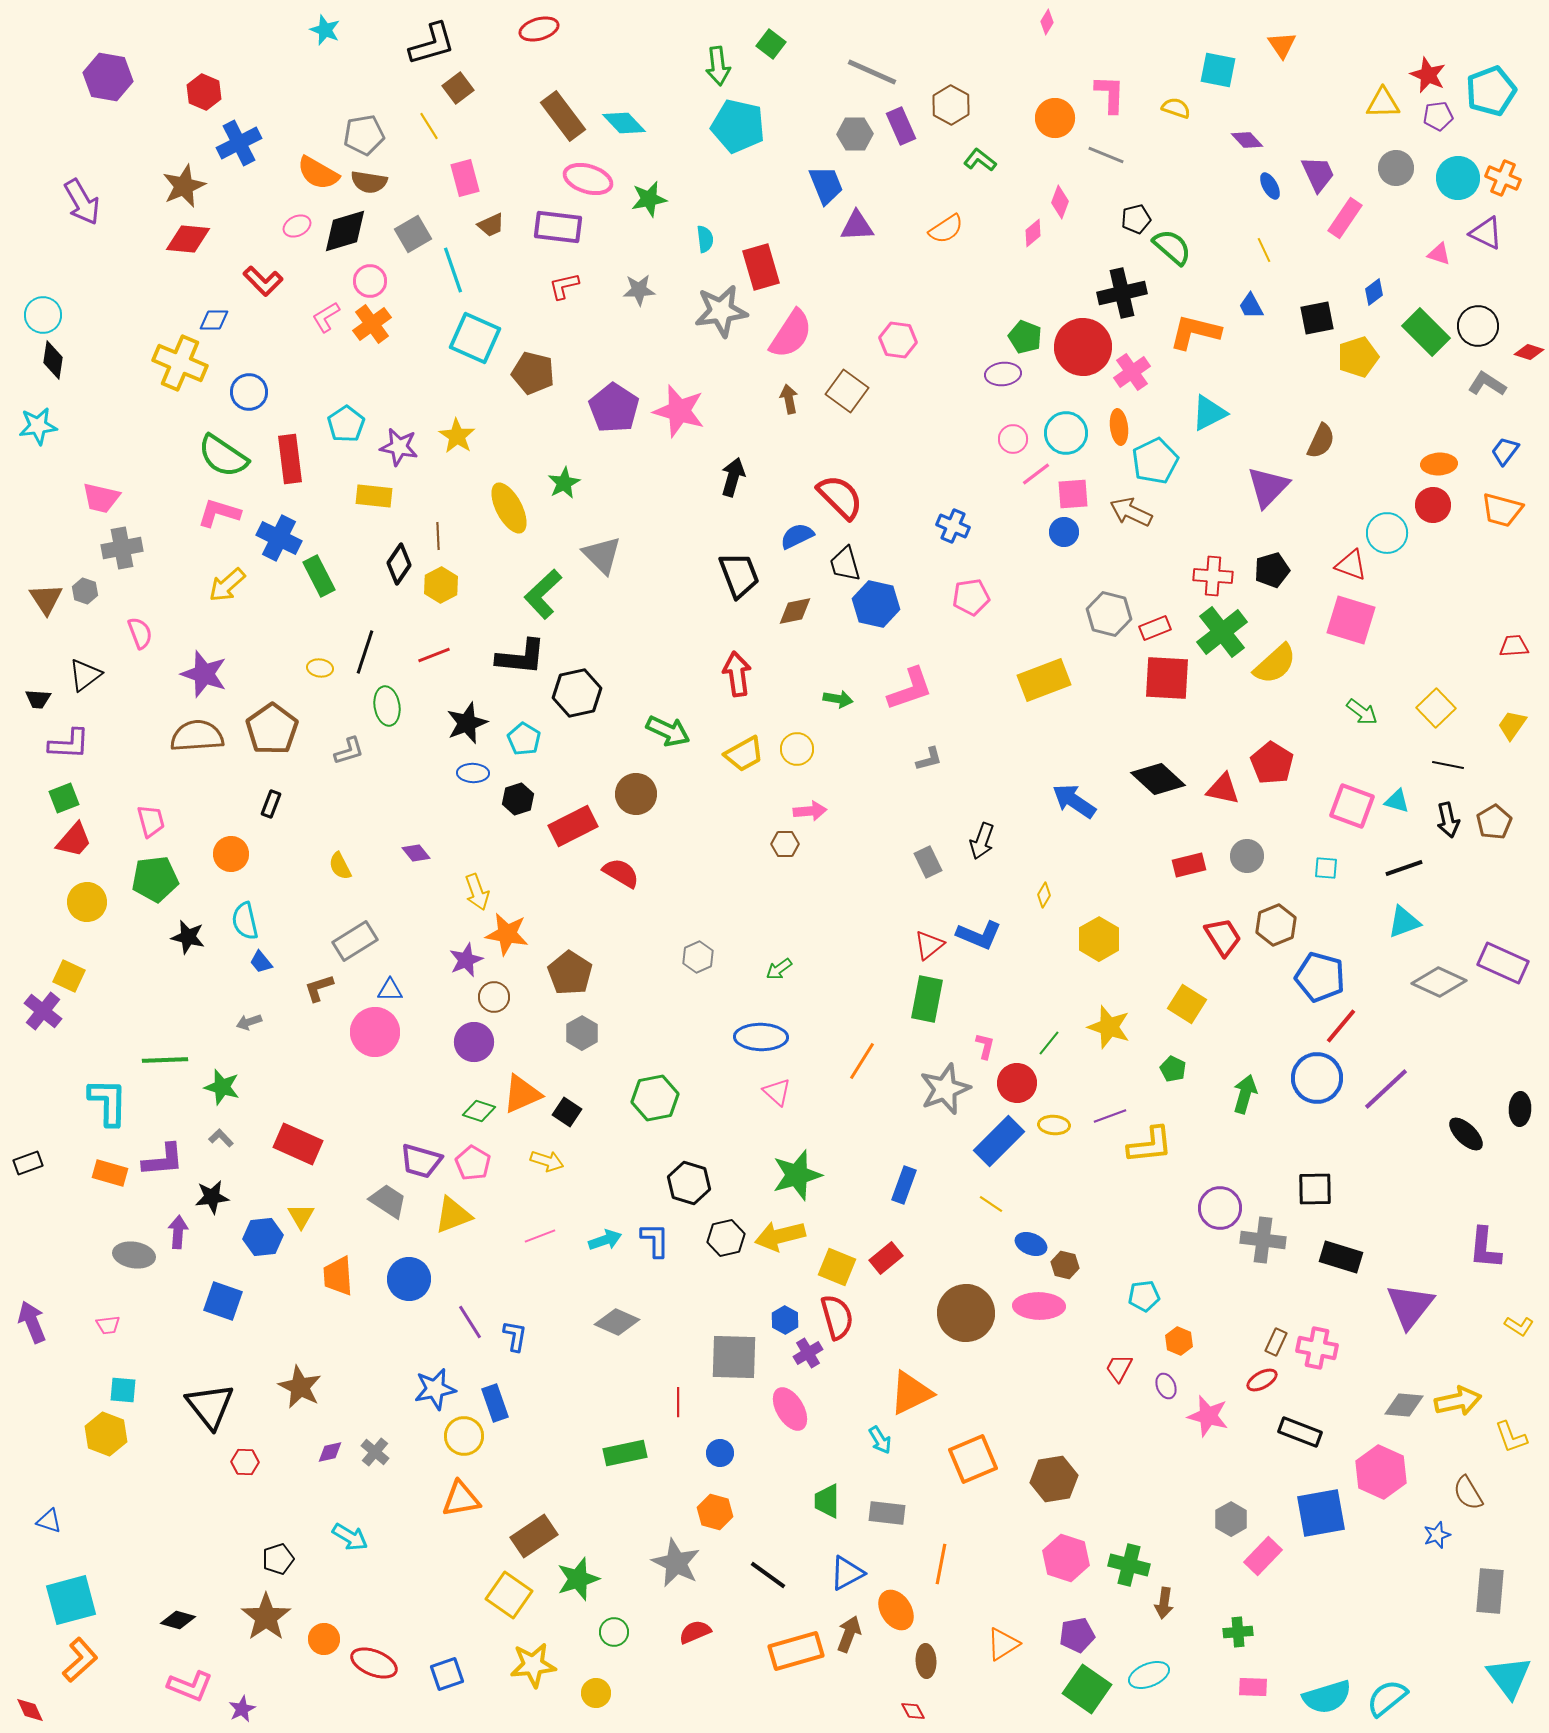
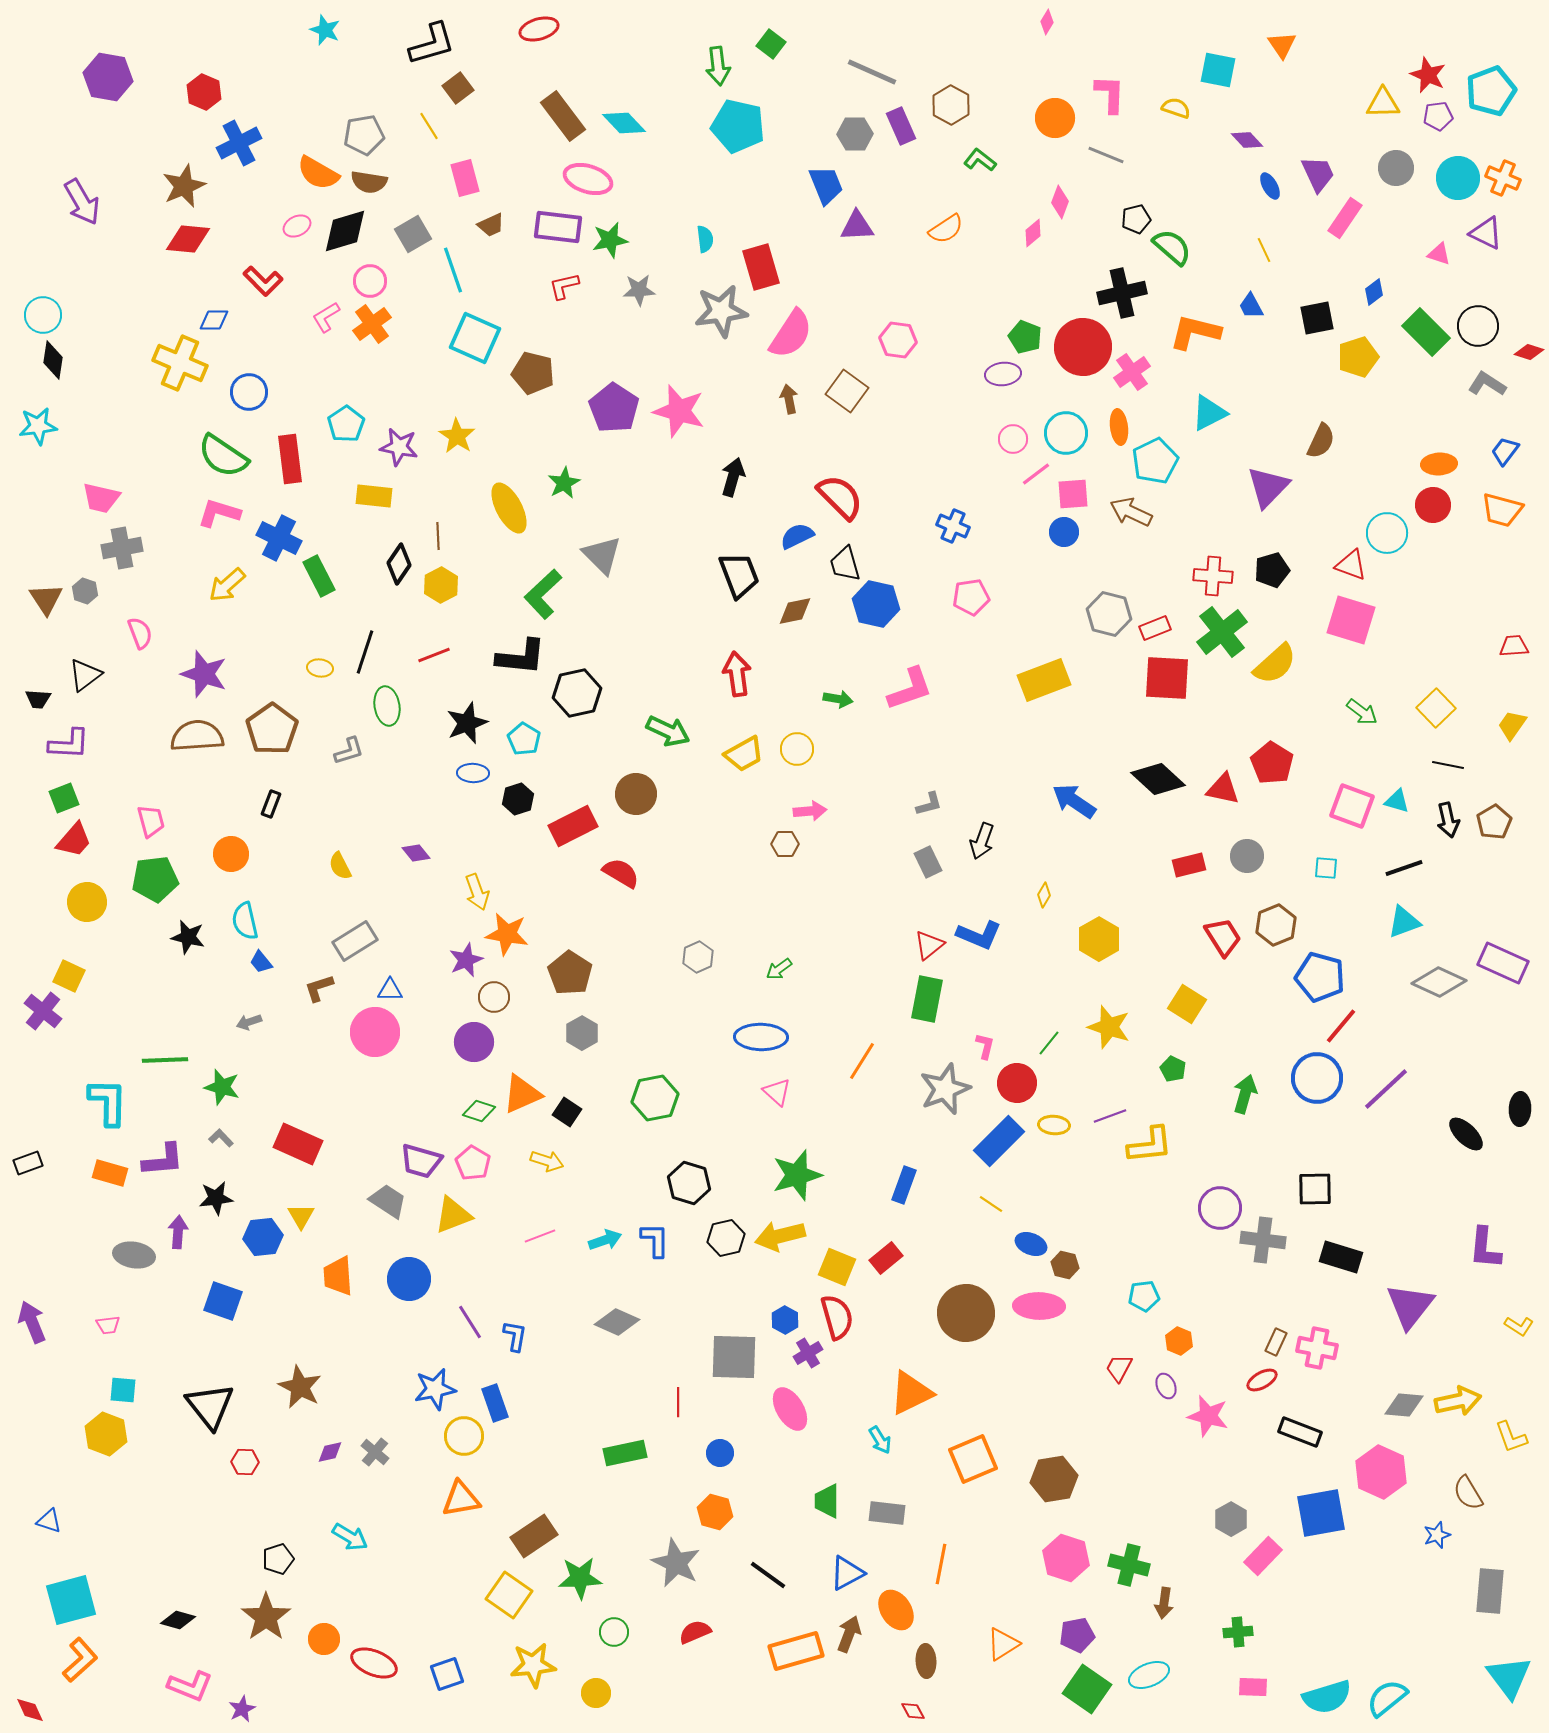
green star at (649, 199): moved 39 px left, 41 px down
gray L-shape at (929, 759): moved 45 px down
black star at (212, 1197): moved 4 px right, 1 px down
green star at (578, 1579): moved 2 px right, 1 px up; rotated 15 degrees clockwise
